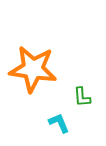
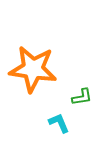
green L-shape: rotated 95 degrees counterclockwise
